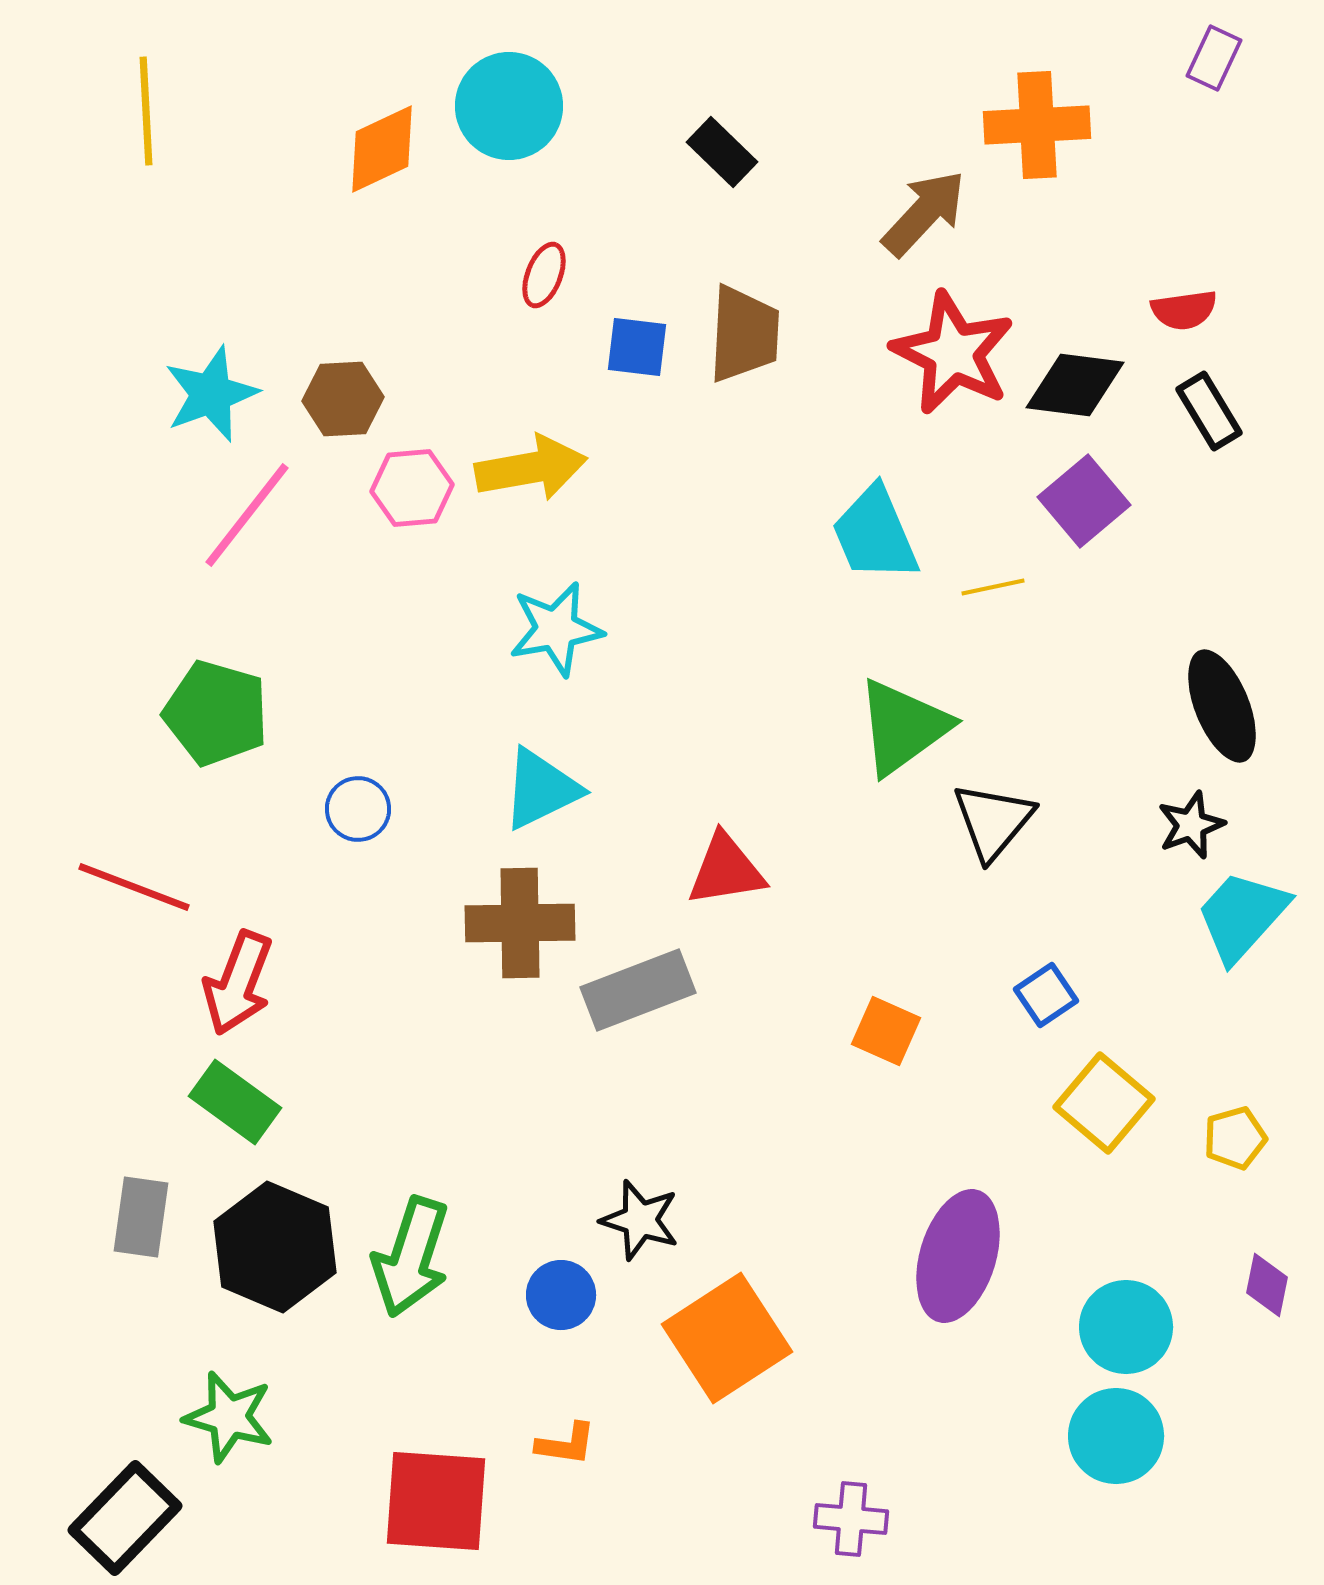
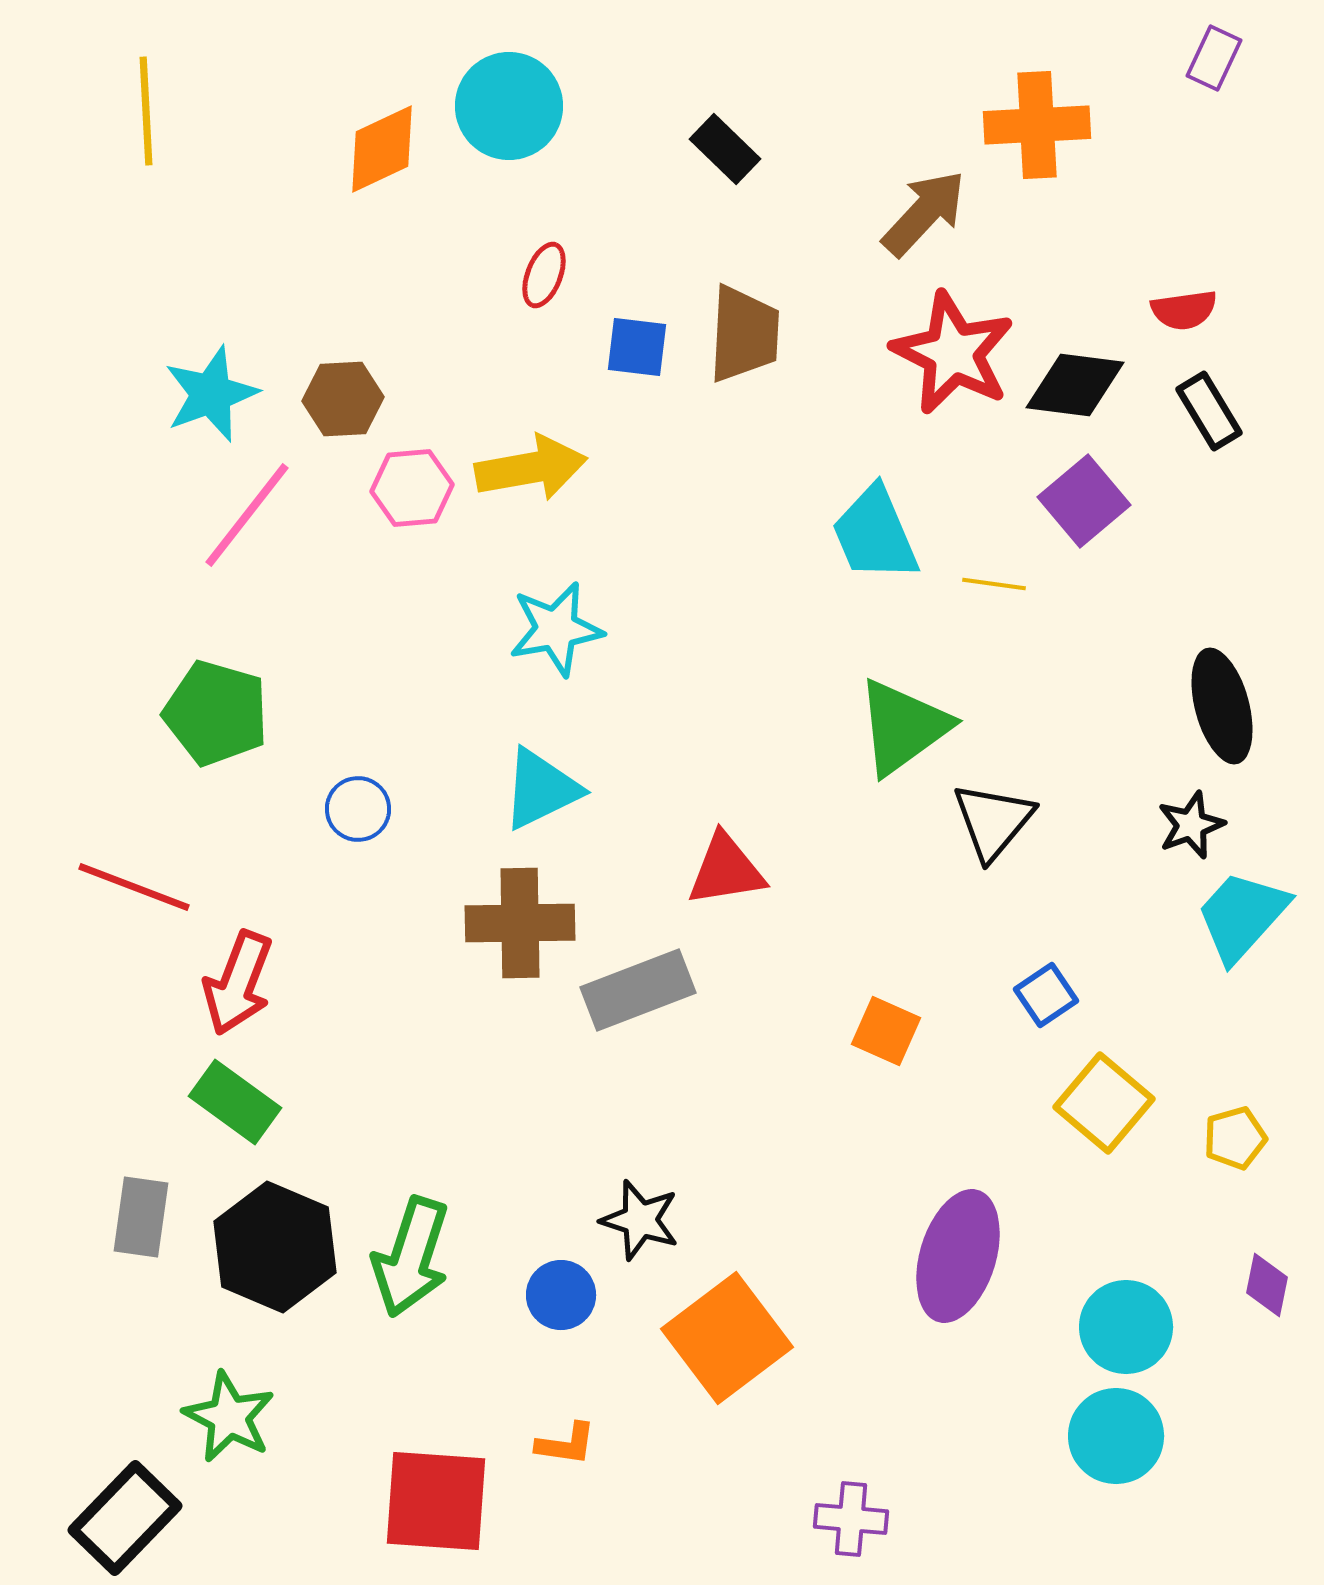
black rectangle at (722, 152): moved 3 px right, 3 px up
yellow line at (993, 587): moved 1 px right, 3 px up; rotated 20 degrees clockwise
black ellipse at (1222, 706): rotated 7 degrees clockwise
orange square at (727, 1338): rotated 4 degrees counterclockwise
green star at (229, 1417): rotated 12 degrees clockwise
